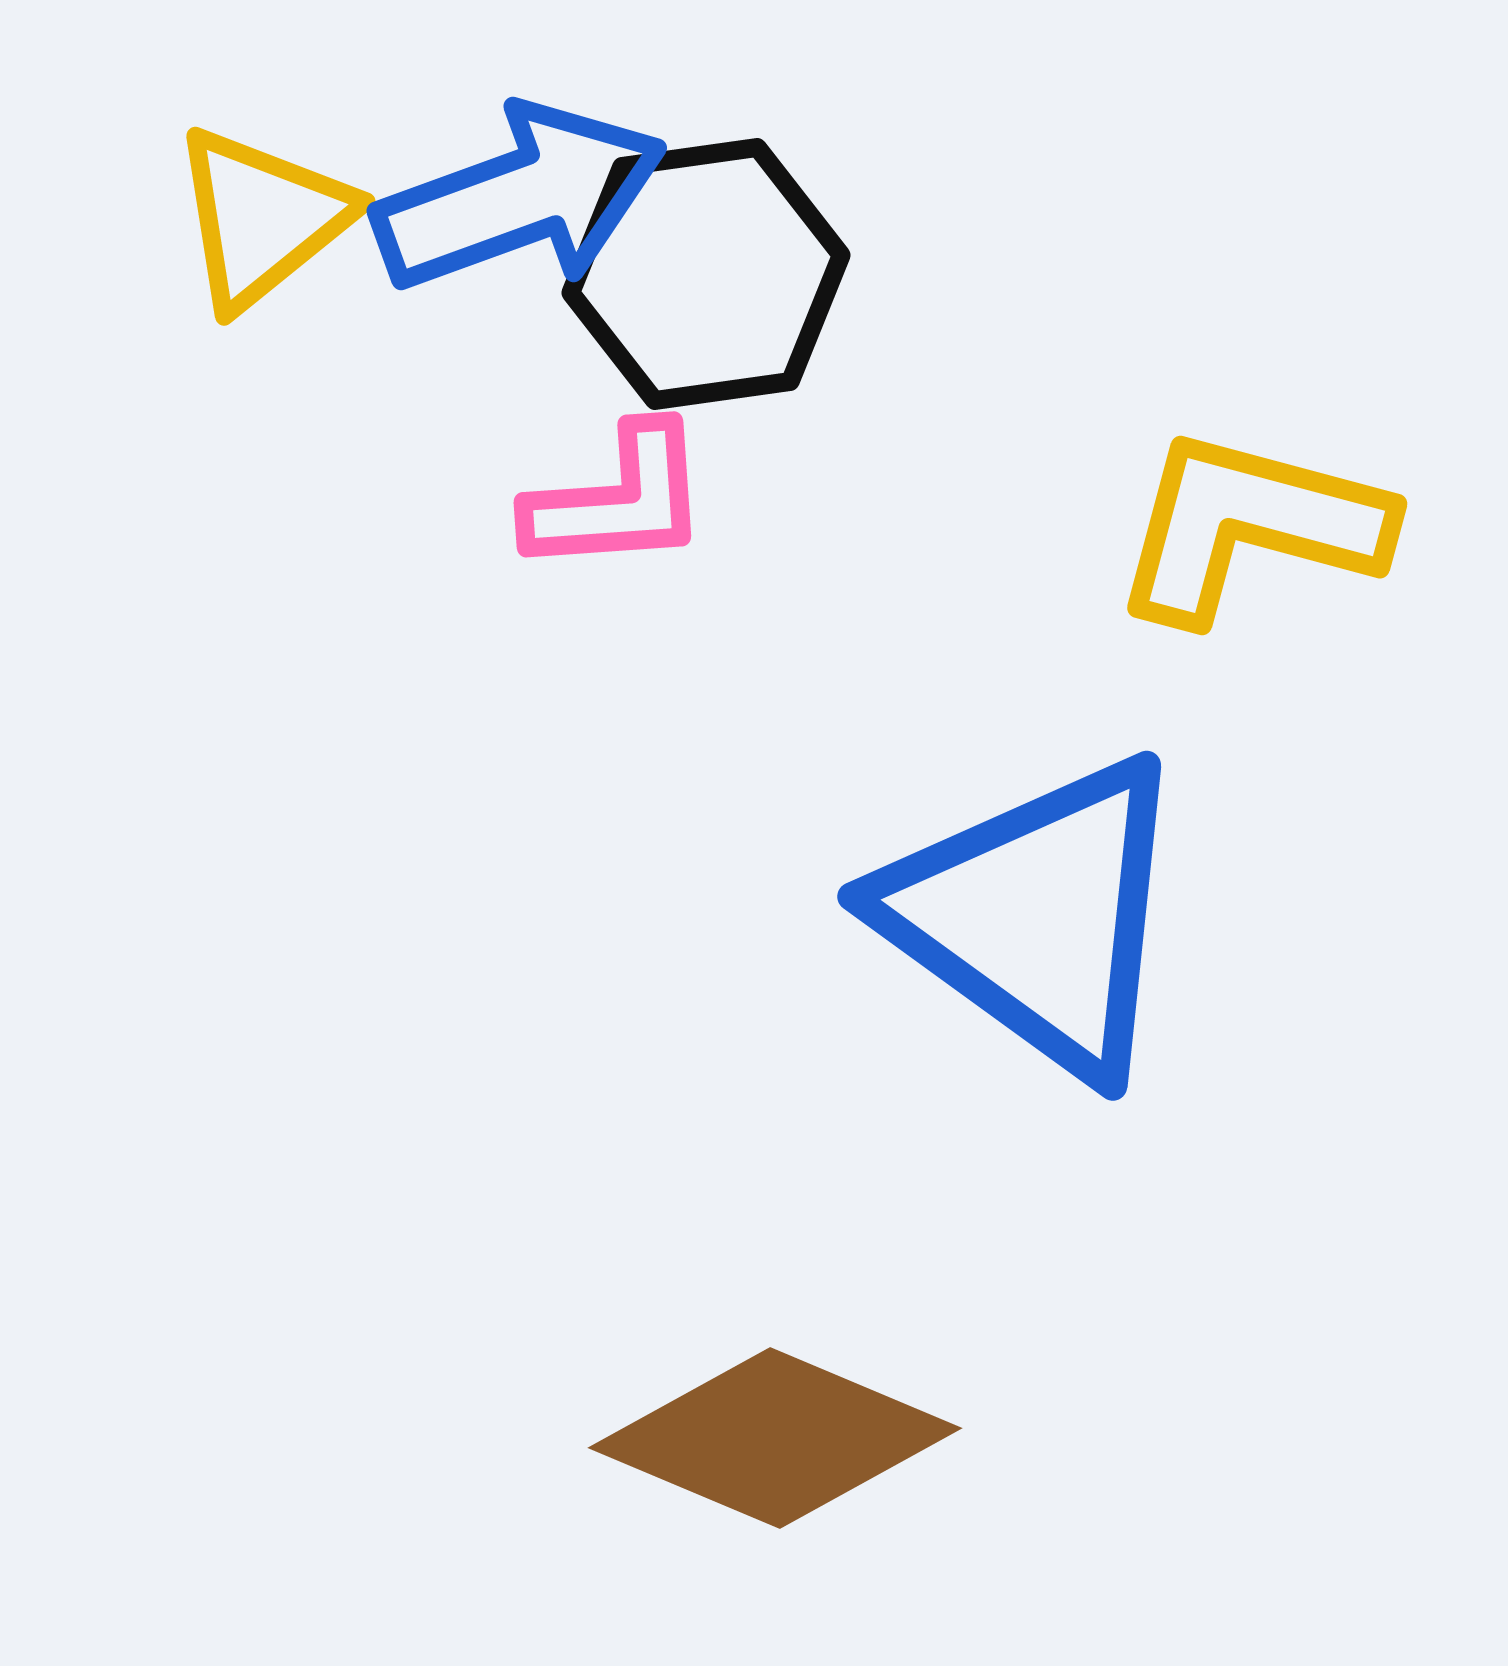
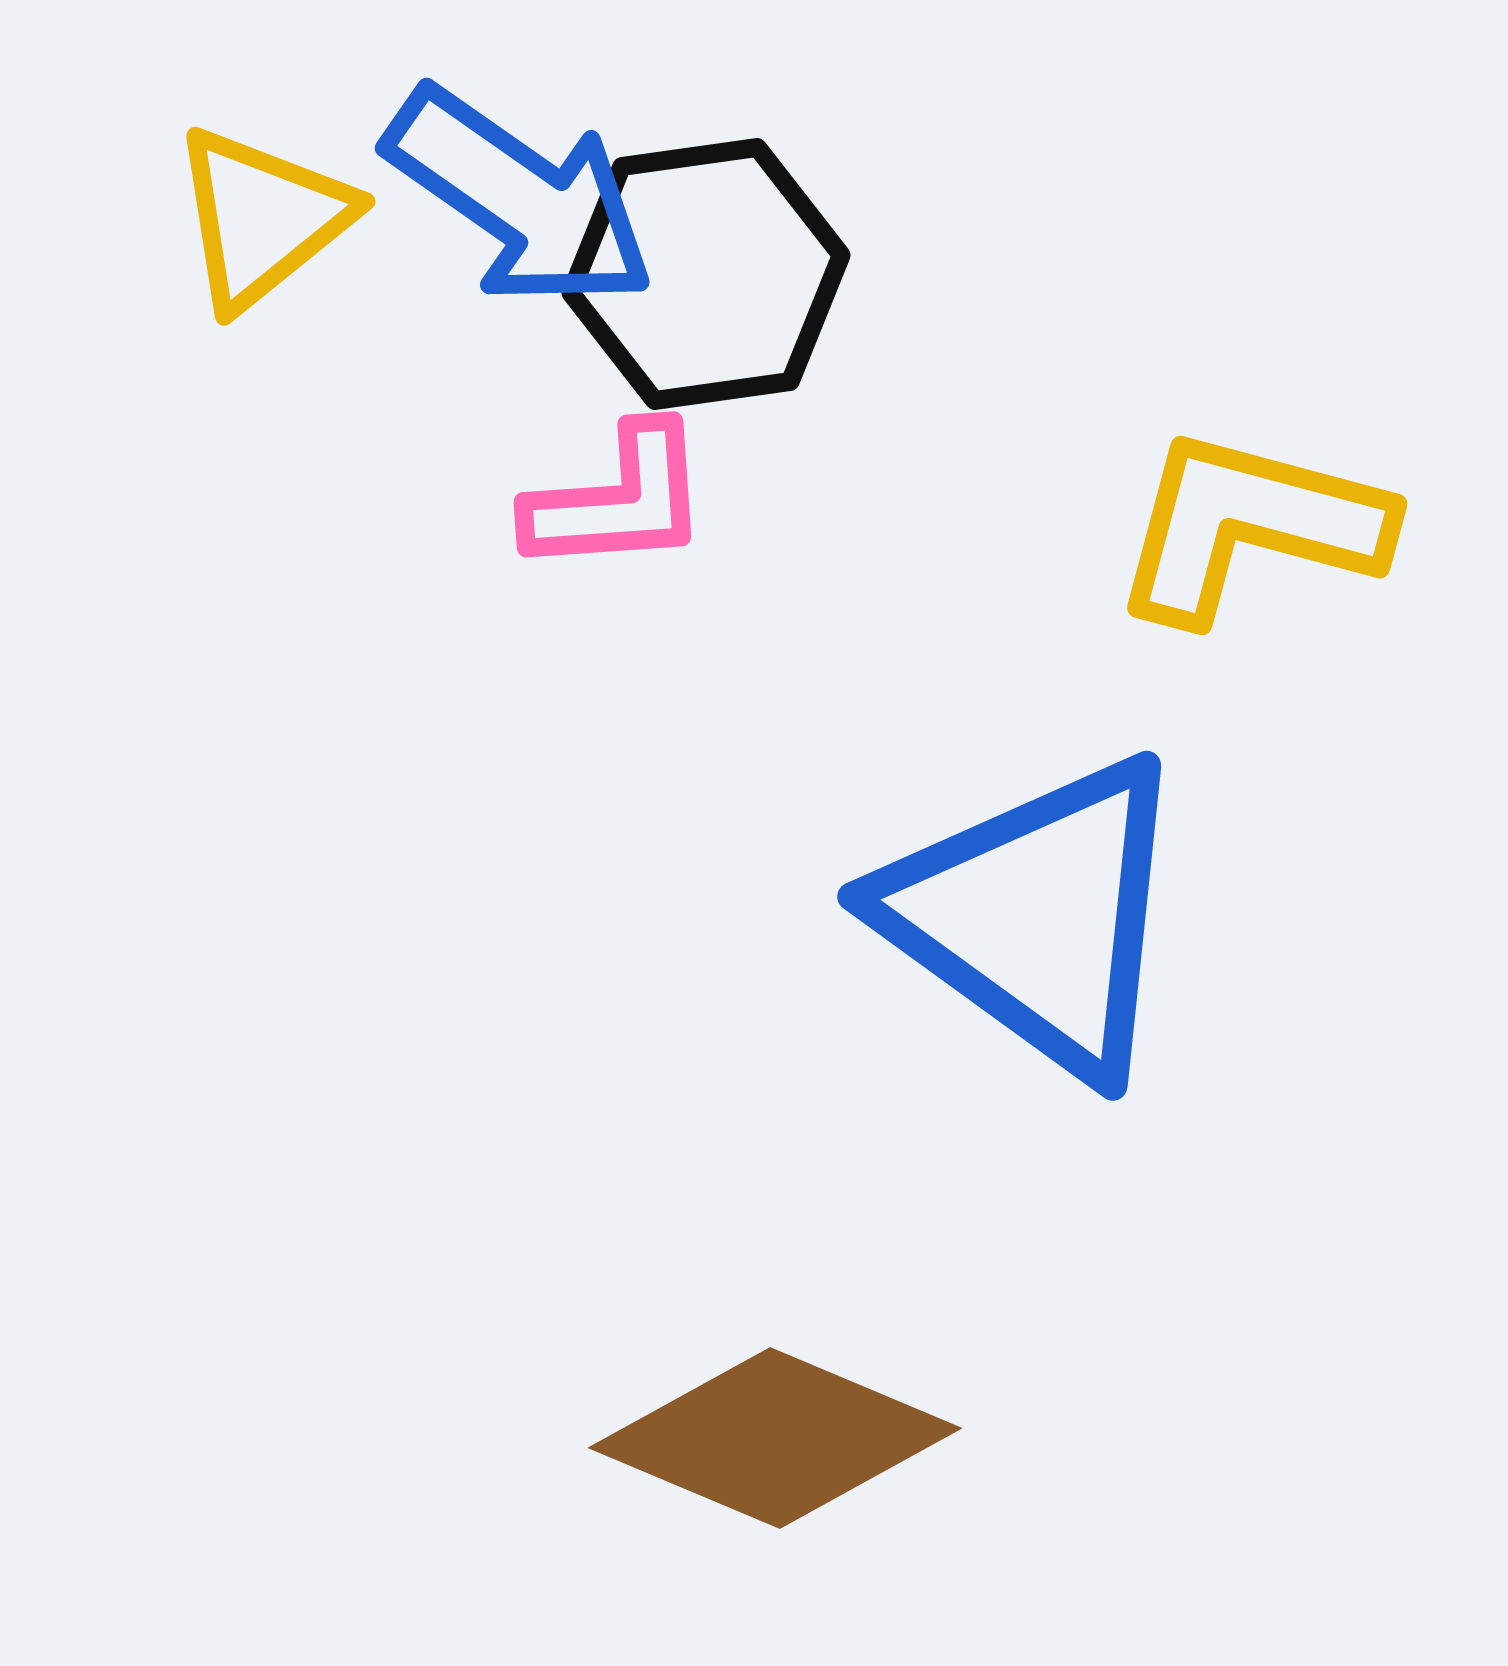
blue arrow: rotated 55 degrees clockwise
